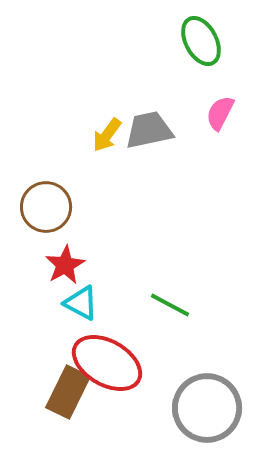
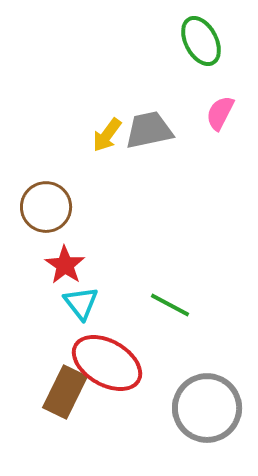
red star: rotated 9 degrees counterclockwise
cyan triangle: rotated 24 degrees clockwise
brown rectangle: moved 3 px left
